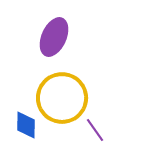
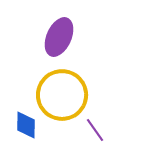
purple ellipse: moved 5 px right
yellow circle: moved 3 px up
